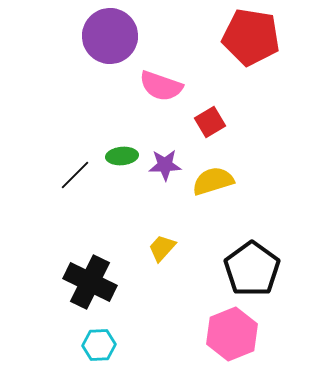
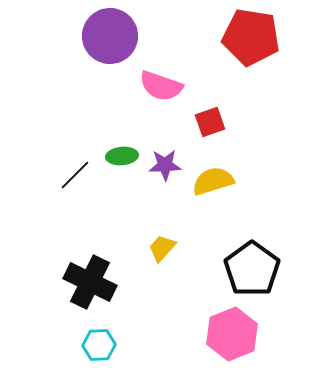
red square: rotated 12 degrees clockwise
